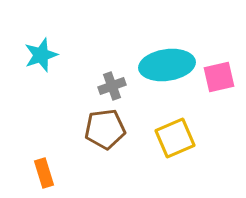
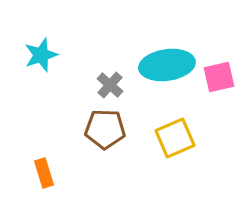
gray cross: moved 2 px left, 1 px up; rotated 28 degrees counterclockwise
brown pentagon: rotated 9 degrees clockwise
